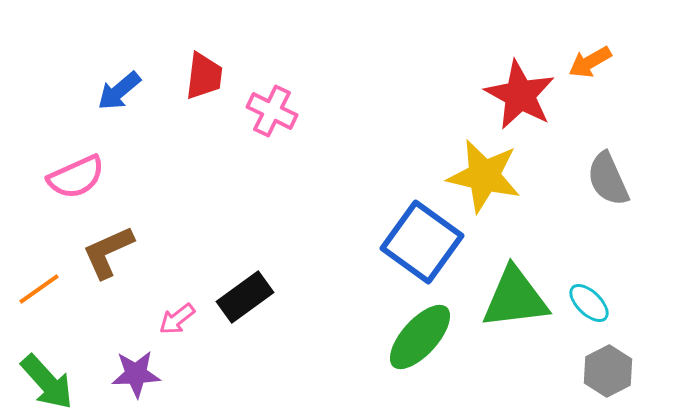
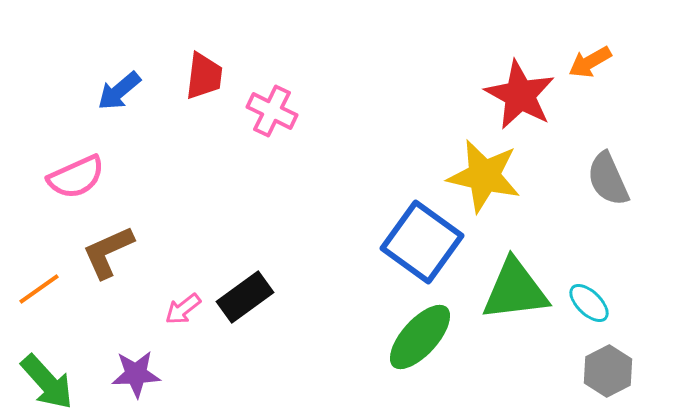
green triangle: moved 8 px up
pink arrow: moved 6 px right, 10 px up
